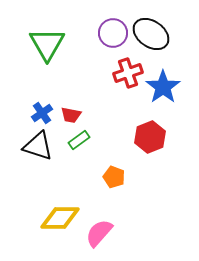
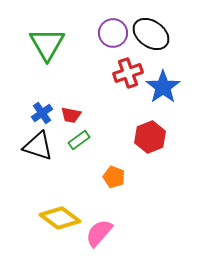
yellow diamond: rotated 36 degrees clockwise
